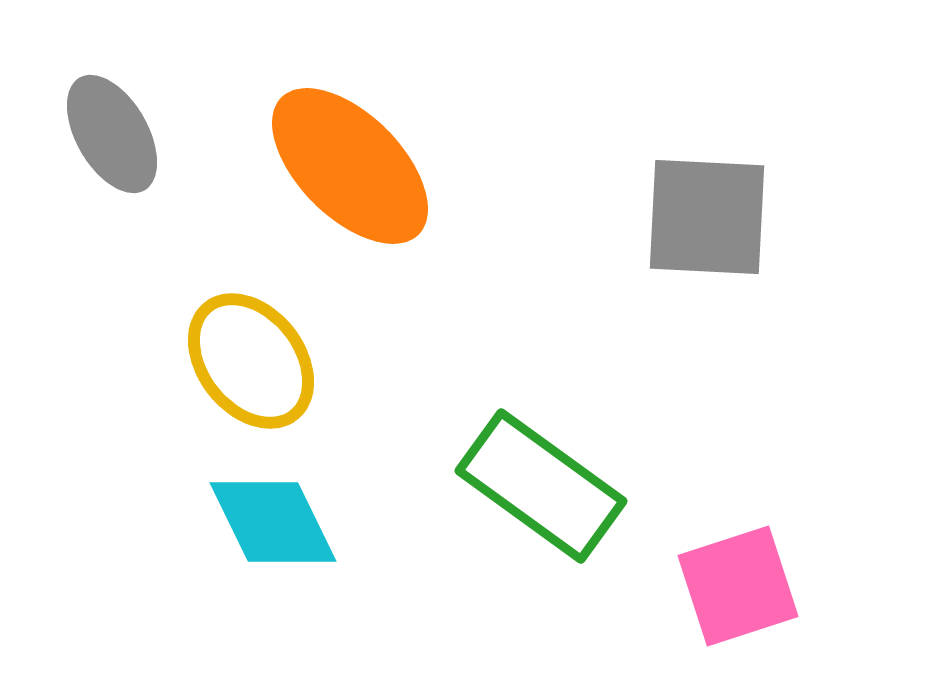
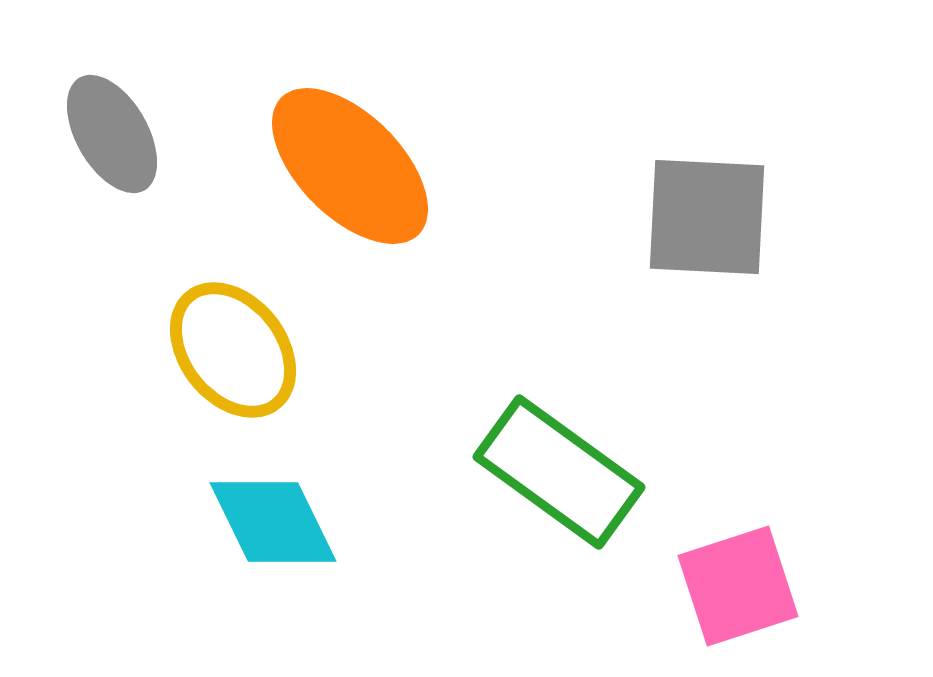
yellow ellipse: moved 18 px left, 11 px up
green rectangle: moved 18 px right, 14 px up
